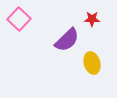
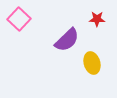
red star: moved 5 px right
